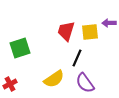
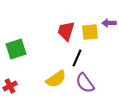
green square: moved 4 px left, 1 px down
yellow semicircle: moved 2 px right
red cross: moved 2 px down
